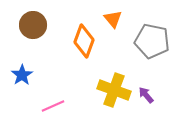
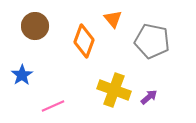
brown circle: moved 2 px right, 1 px down
purple arrow: moved 3 px right, 2 px down; rotated 90 degrees clockwise
